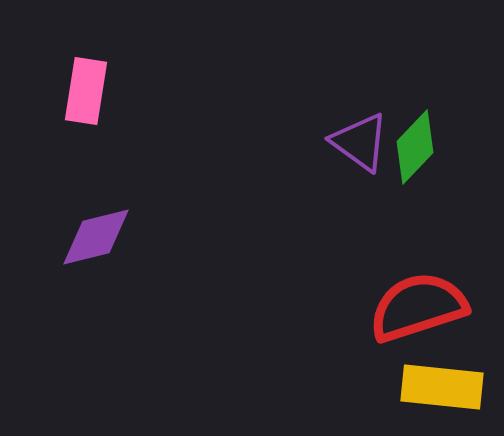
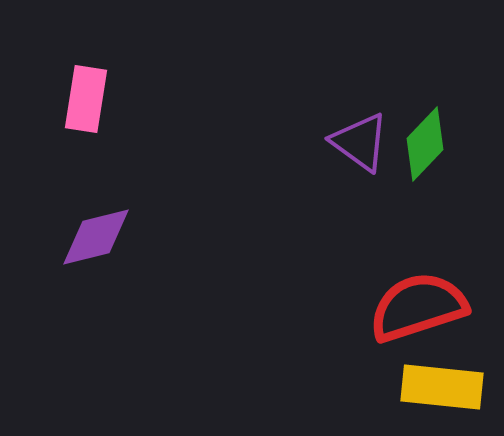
pink rectangle: moved 8 px down
green diamond: moved 10 px right, 3 px up
